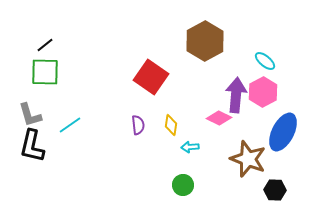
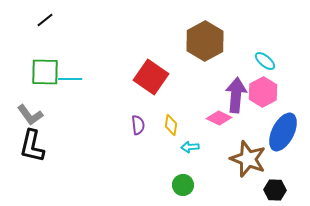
black line: moved 25 px up
gray L-shape: rotated 20 degrees counterclockwise
cyan line: moved 46 px up; rotated 35 degrees clockwise
